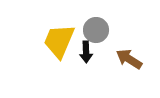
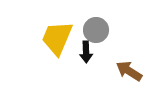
yellow trapezoid: moved 2 px left, 3 px up
brown arrow: moved 12 px down
